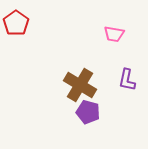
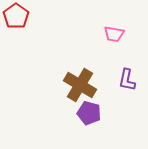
red pentagon: moved 7 px up
purple pentagon: moved 1 px right, 1 px down
